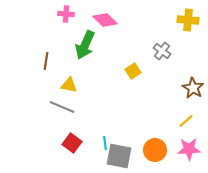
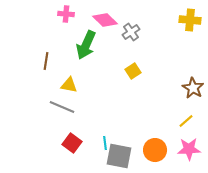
yellow cross: moved 2 px right
green arrow: moved 1 px right
gray cross: moved 31 px left, 19 px up; rotated 18 degrees clockwise
